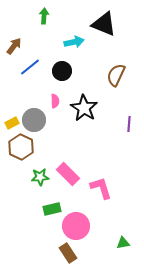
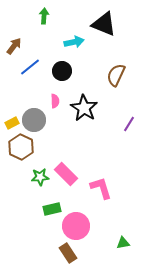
purple line: rotated 28 degrees clockwise
pink rectangle: moved 2 px left
